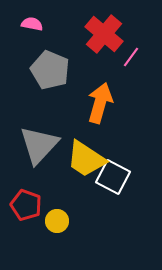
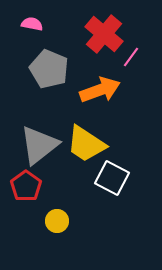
gray pentagon: moved 1 px left, 1 px up
orange arrow: moved 13 px up; rotated 54 degrees clockwise
gray triangle: rotated 9 degrees clockwise
yellow trapezoid: moved 15 px up
white square: moved 1 px left, 1 px down
red pentagon: moved 19 px up; rotated 16 degrees clockwise
